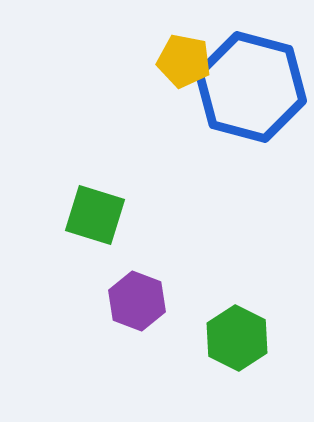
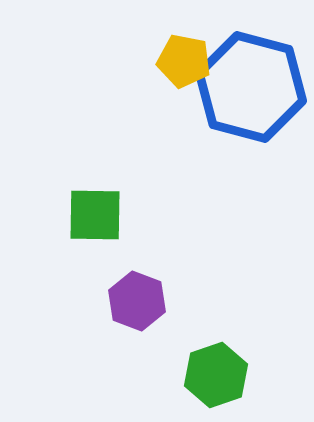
green square: rotated 16 degrees counterclockwise
green hexagon: moved 21 px left, 37 px down; rotated 14 degrees clockwise
